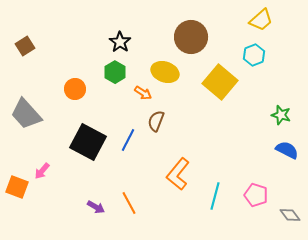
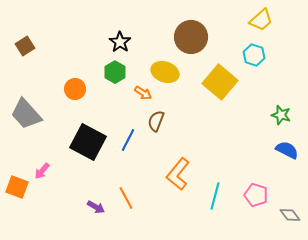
cyan hexagon: rotated 20 degrees counterclockwise
orange line: moved 3 px left, 5 px up
